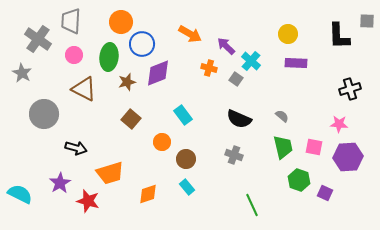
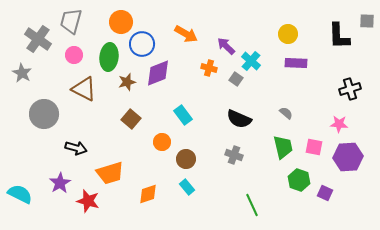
gray trapezoid at (71, 21): rotated 12 degrees clockwise
orange arrow at (190, 34): moved 4 px left
gray semicircle at (282, 116): moved 4 px right, 3 px up
